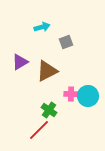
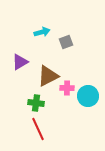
cyan arrow: moved 5 px down
brown triangle: moved 1 px right, 5 px down
pink cross: moved 4 px left, 6 px up
green cross: moved 13 px left, 7 px up; rotated 28 degrees counterclockwise
red line: moved 1 px left, 1 px up; rotated 70 degrees counterclockwise
